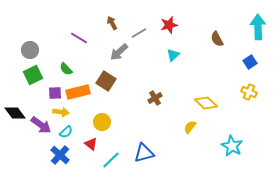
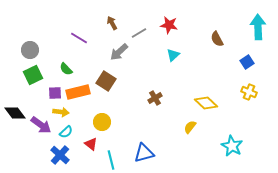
red star: rotated 24 degrees clockwise
blue square: moved 3 px left
cyan line: rotated 60 degrees counterclockwise
